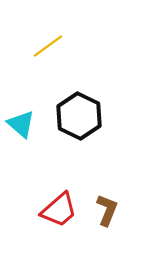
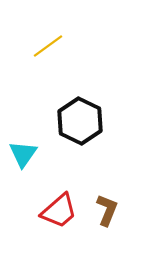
black hexagon: moved 1 px right, 5 px down
cyan triangle: moved 2 px right, 30 px down; rotated 24 degrees clockwise
red trapezoid: moved 1 px down
